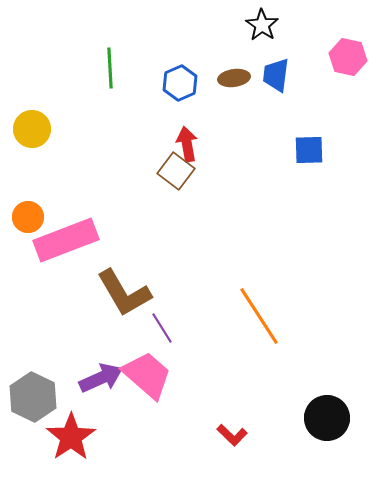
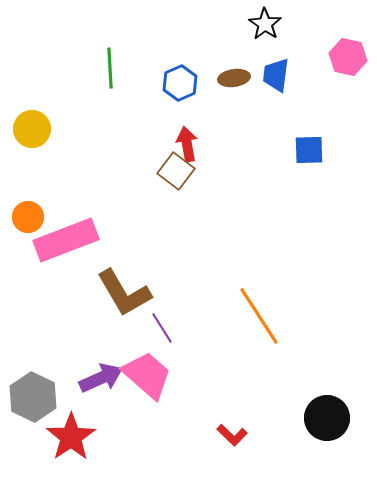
black star: moved 3 px right, 1 px up
